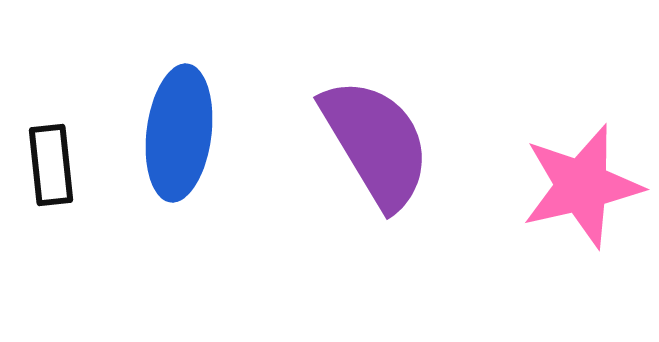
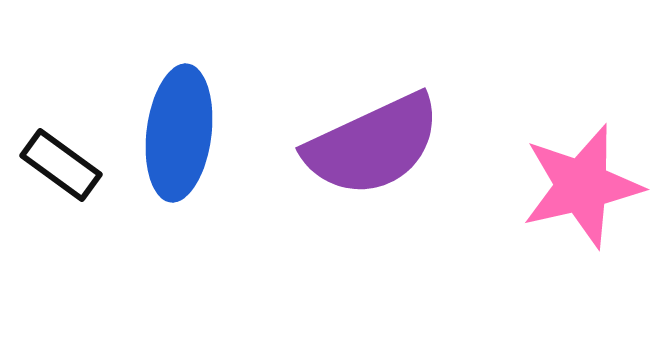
purple semicircle: moved 3 px left, 2 px down; rotated 96 degrees clockwise
black rectangle: moved 10 px right; rotated 48 degrees counterclockwise
